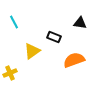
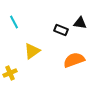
black rectangle: moved 7 px right, 7 px up
